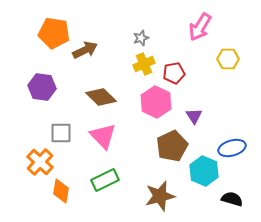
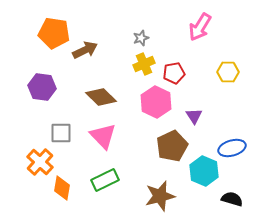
yellow hexagon: moved 13 px down
orange diamond: moved 1 px right, 3 px up
